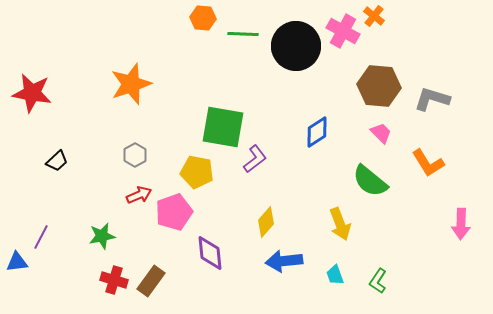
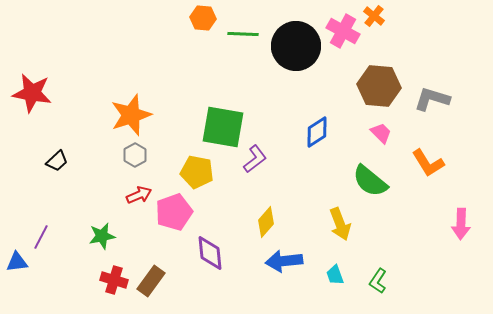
orange star: moved 31 px down
